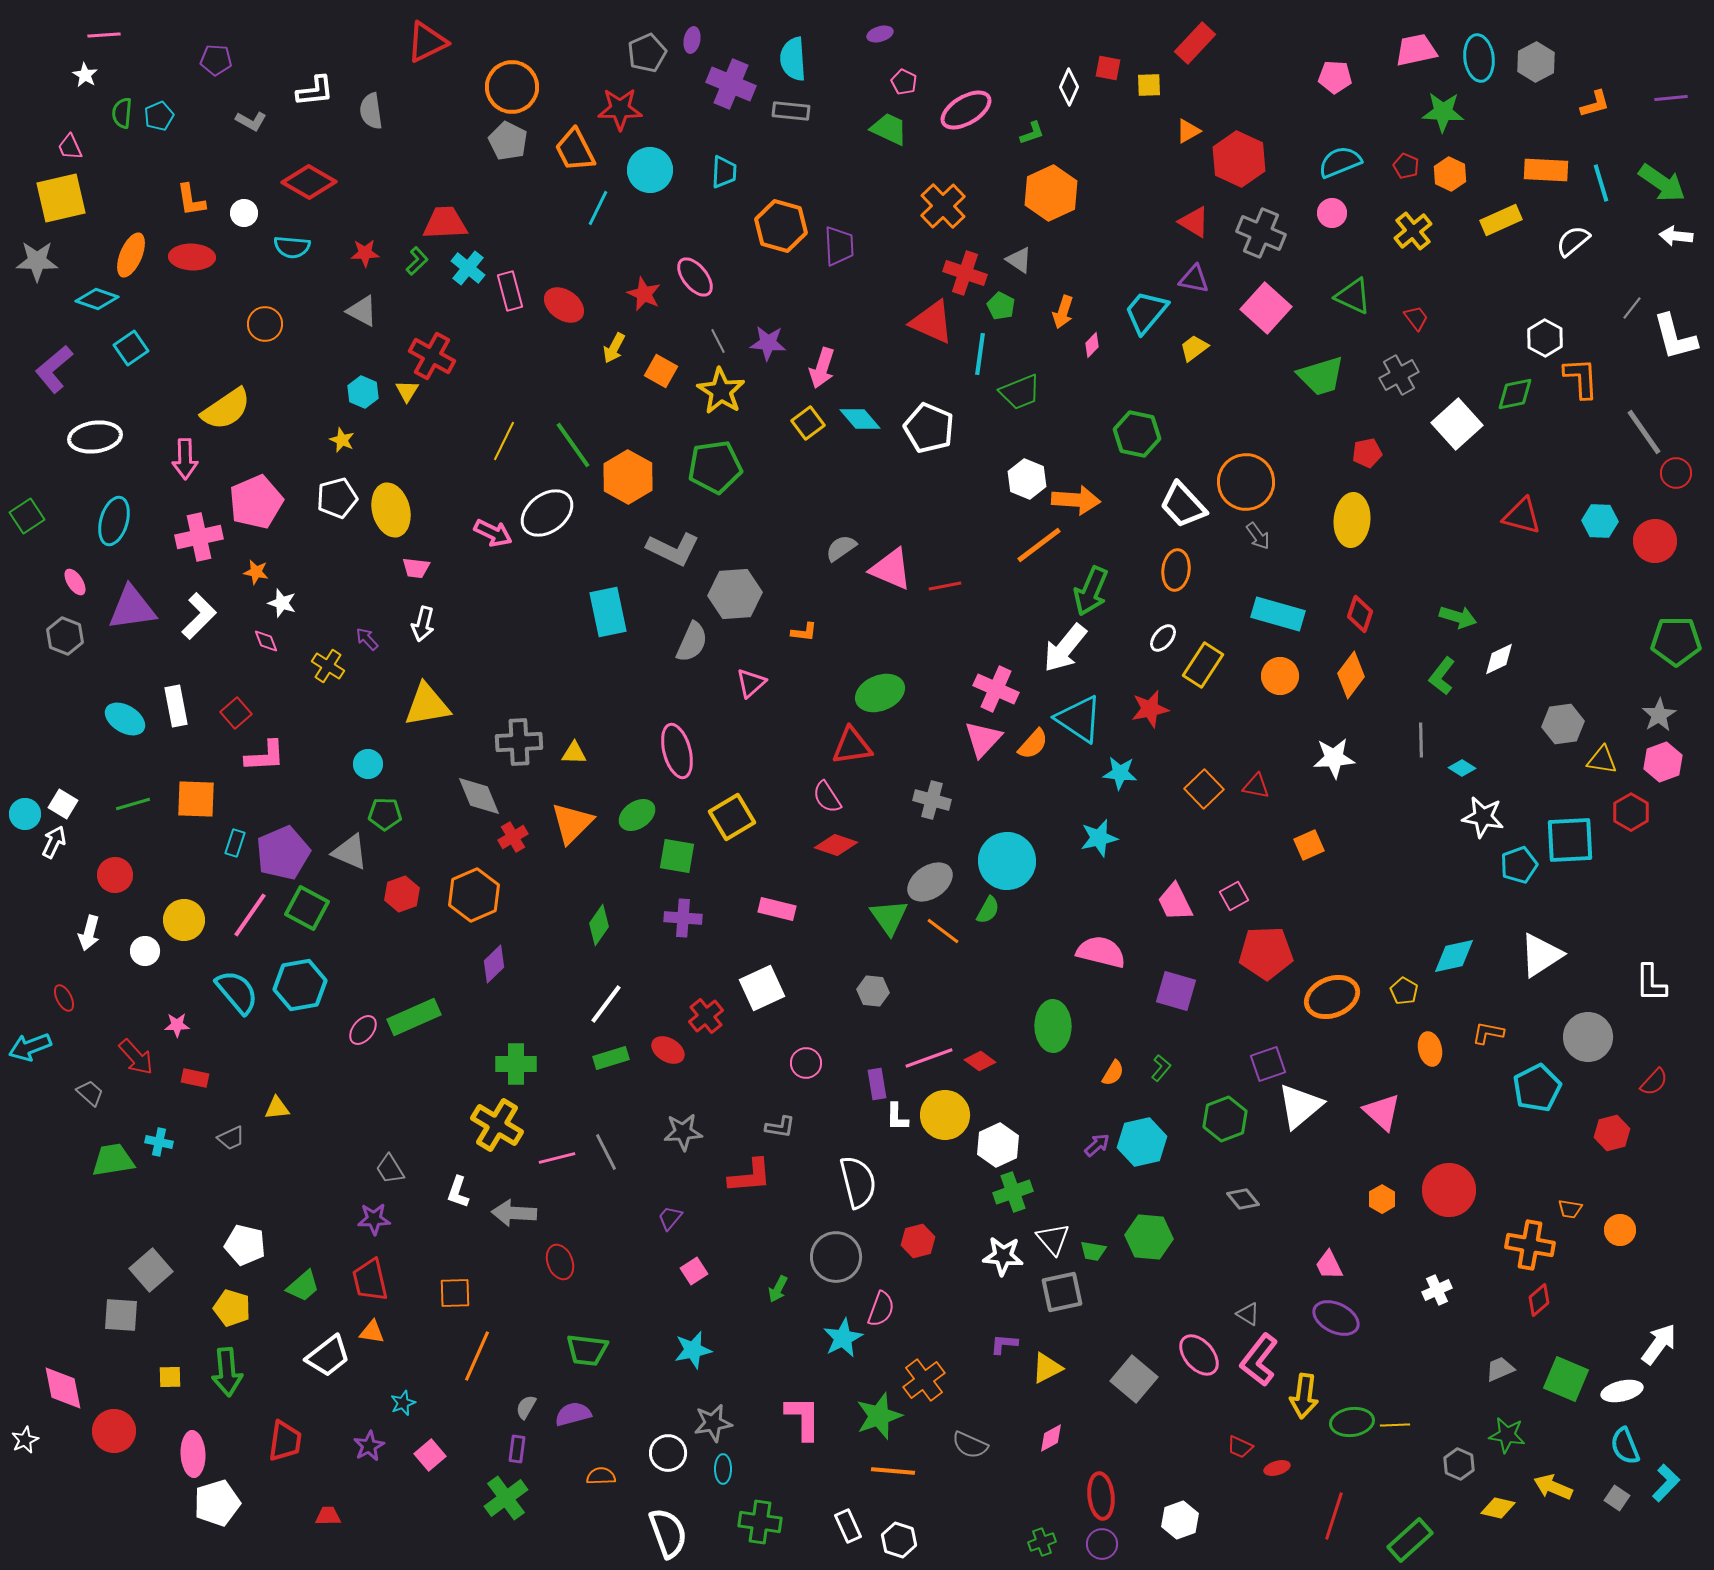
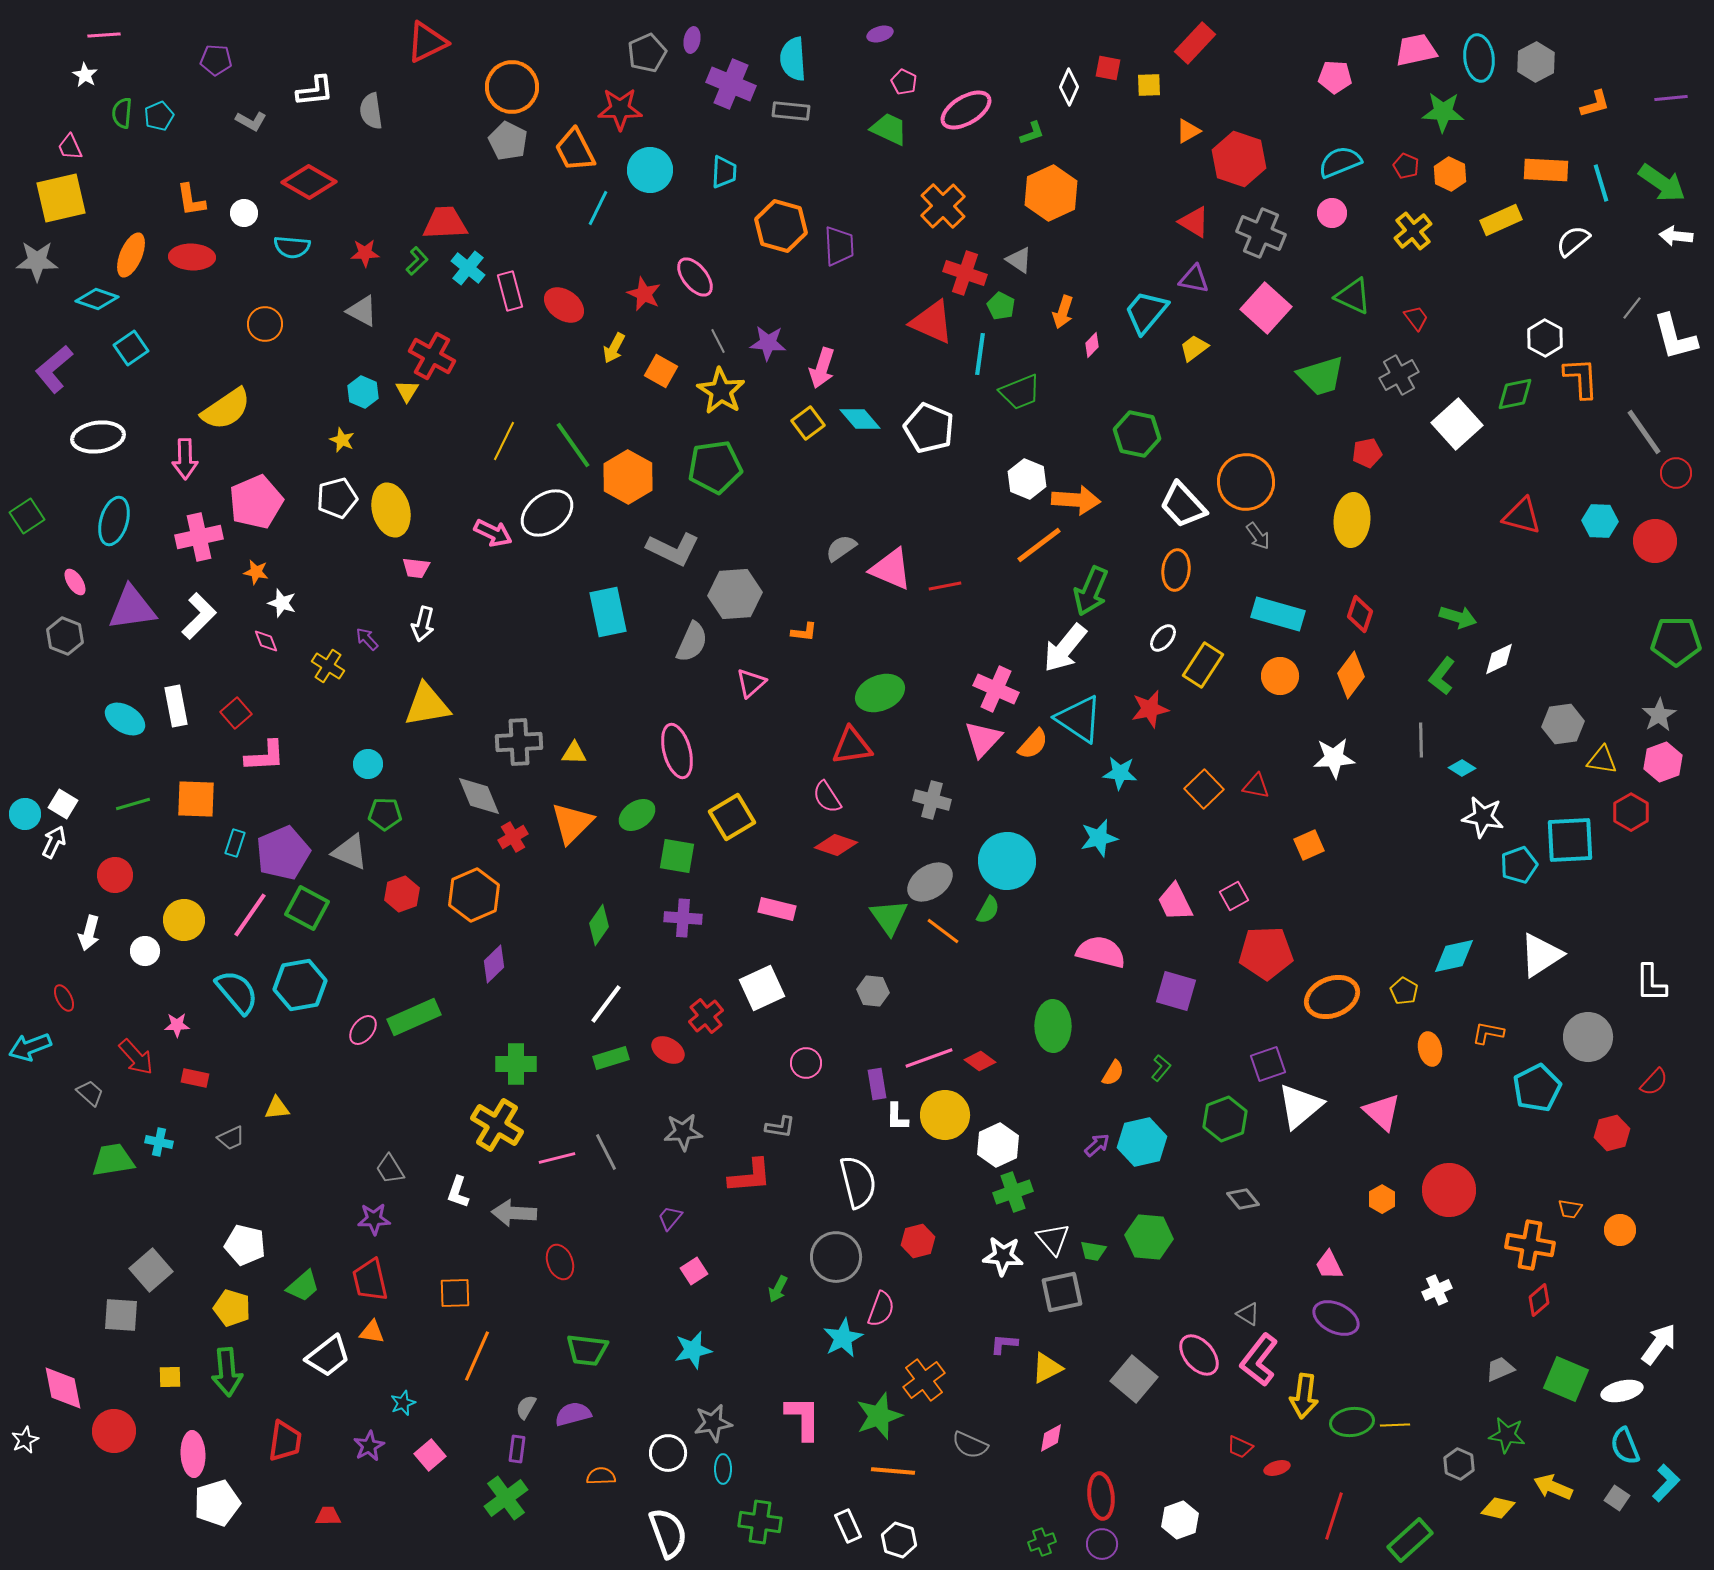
red hexagon at (1239, 159): rotated 6 degrees counterclockwise
white ellipse at (95, 437): moved 3 px right
